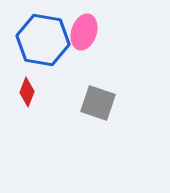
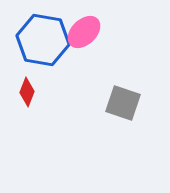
pink ellipse: rotated 28 degrees clockwise
gray square: moved 25 px right
